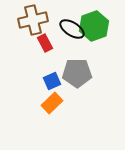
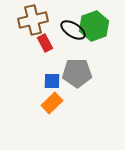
black ellipse: moved 1 px right, 1 px down
blue square: rotated 24 degrees clockwise
